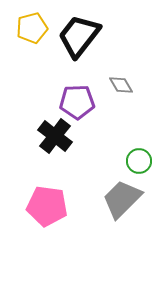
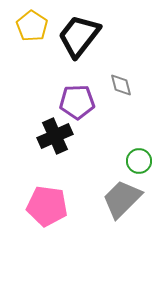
yellow pentagon: moved 2 px up; rotated 24 degrees counterclockwise
gray diamond: rotated 15 degrees clockwise
black cross: rotated 28 degrees clockwise
